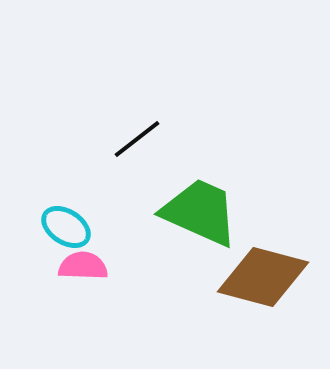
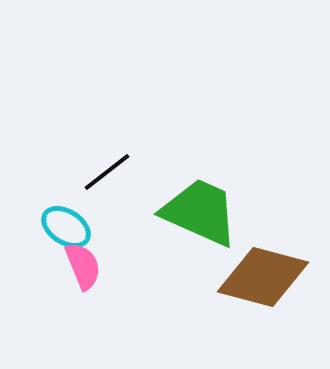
black line: moved 30 px left, 33 px down
pink semicircle: rotated 66 degrees clockwise
